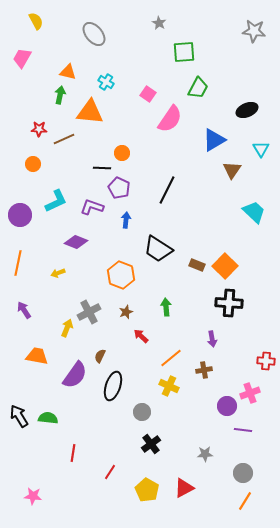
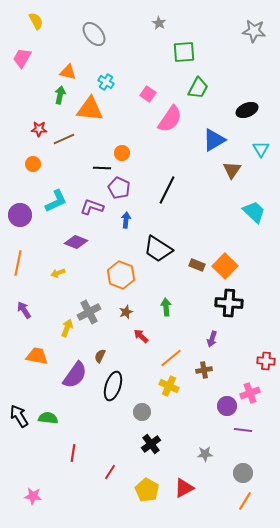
orange triangle at (90, 112): moved 3 px up
purple arrow at (212, 339): rotated 28 degrees clockwise
